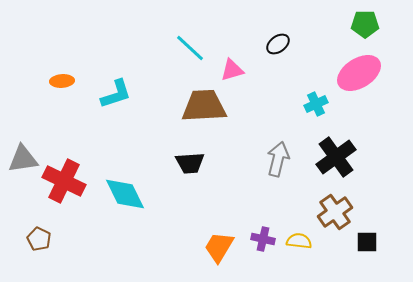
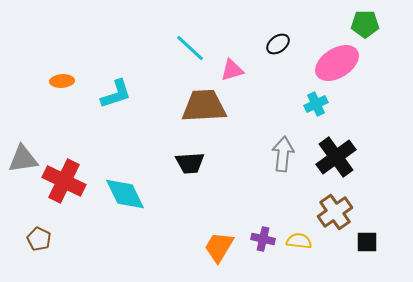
pink ellipse: moved 22 px left, 10 px up
gray arrow: moved 5 px right, 5 px up; rotated 8 degrees counterclockwise
